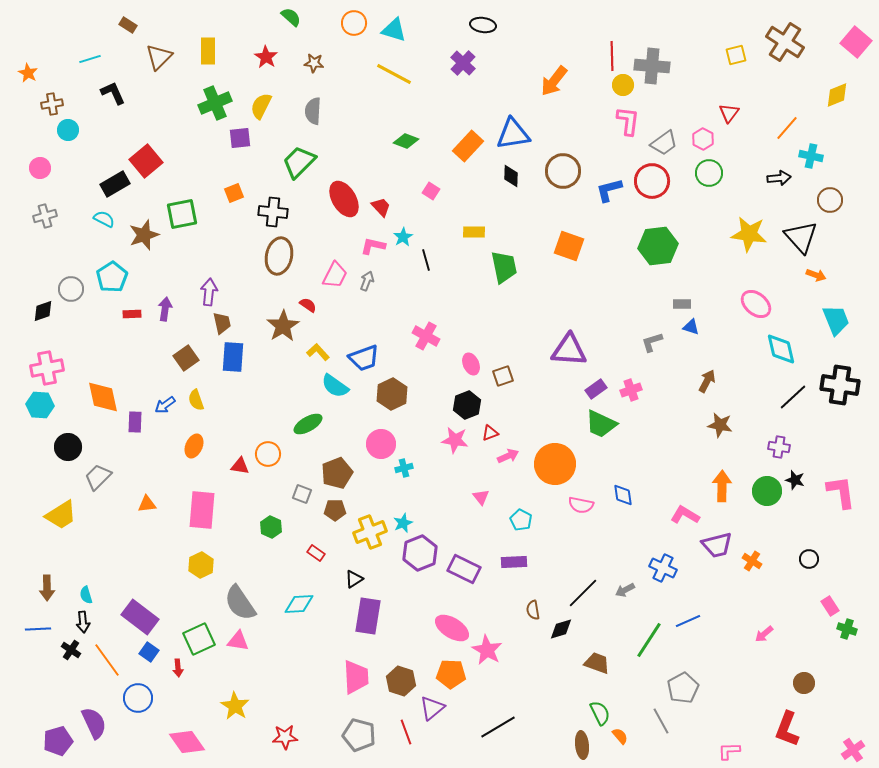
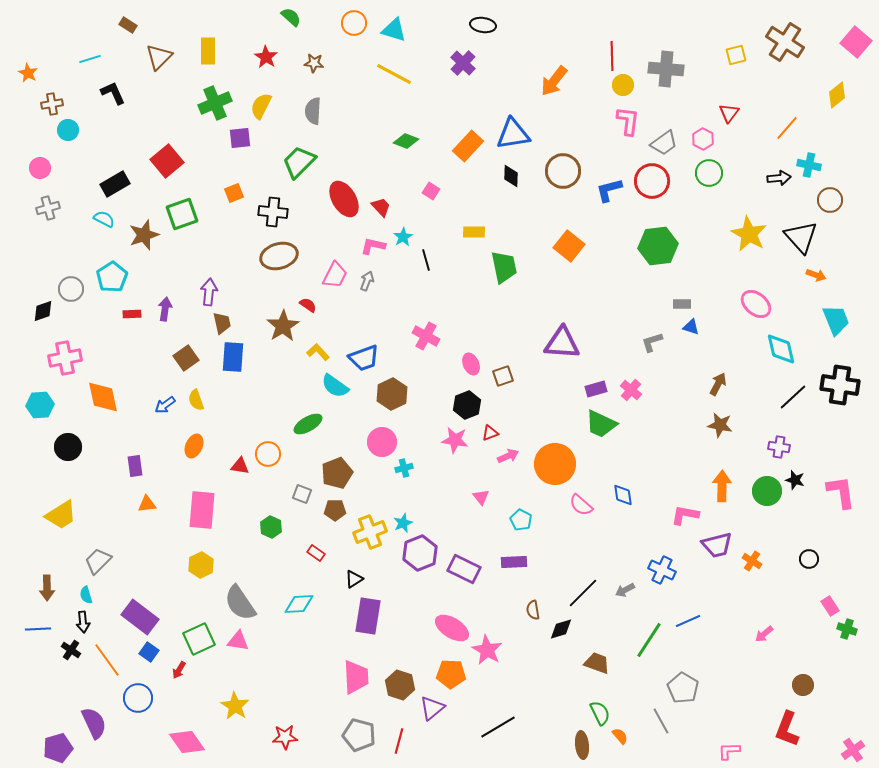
gray cross at (652, 66): moved 14 px right, 3 px down
yellow diamond at (837, 95): rotated 16 degrees counterclockwise
cyan cross at (811, 156): moved 2 px left, 9 px down
red square at (146, 161): moved 21 px right
green square at (182, 214): rotated 8 degrees counterclockwise
gray cross at (45, 216): moved 3 px right, 8 px up
yellow star at (749, 234): rotated 21 degrees clockwise
orange square at (569, 246): rotated 20 degrees clockwise
brown ellipse at (279, 256): rotated 63 degrees clockwise
purple triangle at (569, 350): moved 7 px left, 7 px up
pink cross at (47, 368): moved 18 px right, 10 px up
brown arrow at (707, 381): moved 11 px right, 3 px down
purple rectangle at (596, 389): rotated 20 degrees clockwise
pink cross at (631, 390): rotated 30 degrees counterclockwise
cyan hexagon at (40, 405): rotated 8 degrees counterclockwise
purple rectangle at (135, 422): moved 44 px down; rotated 10 degrees counterclockwise
pink circle at (381, 444): moved 1 px right, 2 px up
gray trapezoid at (98, 477): moved 84 px down
pink semicircle at (581, 505): rotated 30 degrees clockwise
pink L-shape at (685, 515): rotated 20 degrees counterclockwise
blue cross at (663, 568): moved 1 px left, 2 px down
red arrow at (178, 668): moved 1 px right, 2 px down; rotated 36 degrees clockwise
brown hexagon at (401, 681): moved 1 px left, 4 px down
brown circle at (804, 683): moved 1 px left, 2 px down
gray pentagon at (683, 688): rotated 12 degrees counterclockwise
red line at (406, 732): moved 7 px left, 9 px down; rotated 35 degrees clockwise
purple pentagon at (58, 741): moved 7 px down
